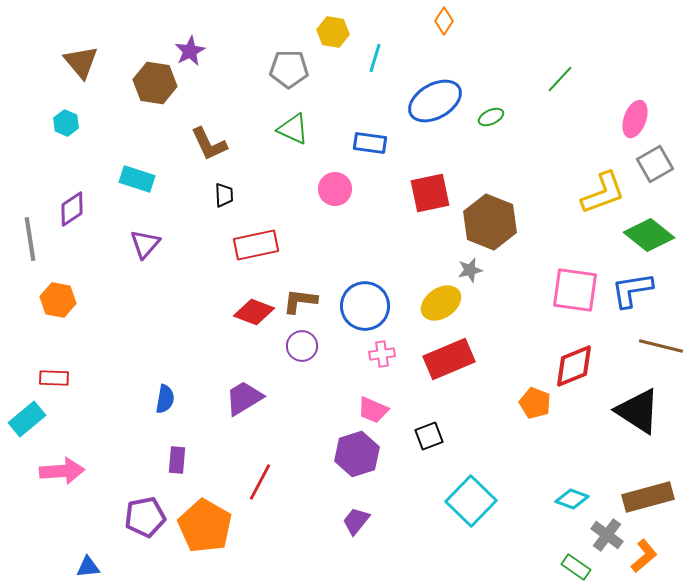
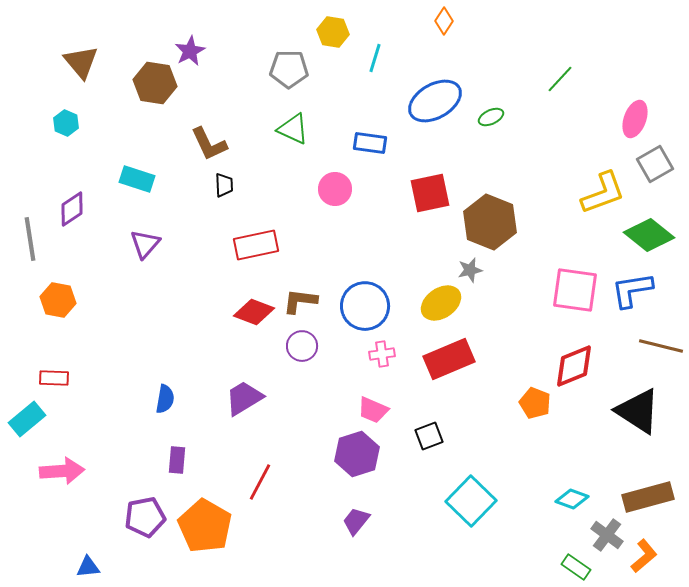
black trapezoid at (224, 195): moved 10 px up
